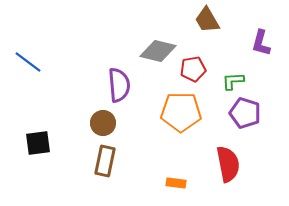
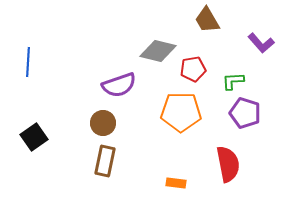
purple L-shape: rotated 56 degrees counterclockwise
blue line: rotated 56 degrees clockwise
purple semicircle: rotated 76 degrees clockwise
black square: moved 4 px left, 6 px up; rotated 28 degrees counterclockwise
